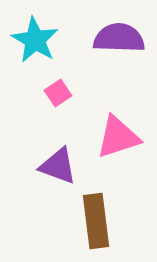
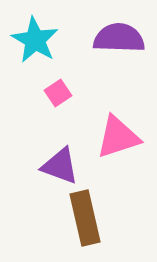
purple triangle: moved 2 px right
brown rectangle: moved 11 px left, 3 px up; rotated 6 degrees counterclockwise
